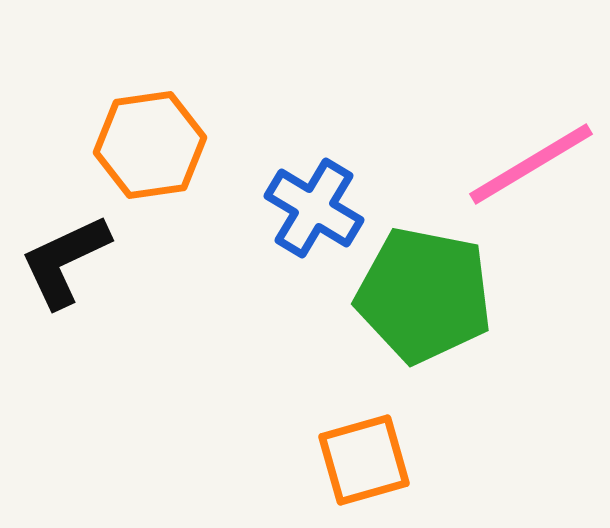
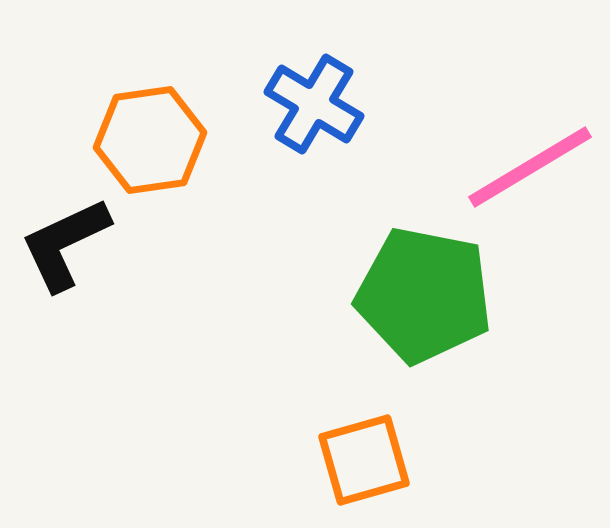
orange hexagon: moved 5 px up
pink line: moved 1 px left, 3 px down
blue cross: moved 104 px up
black L-shape: moved 17 px up
